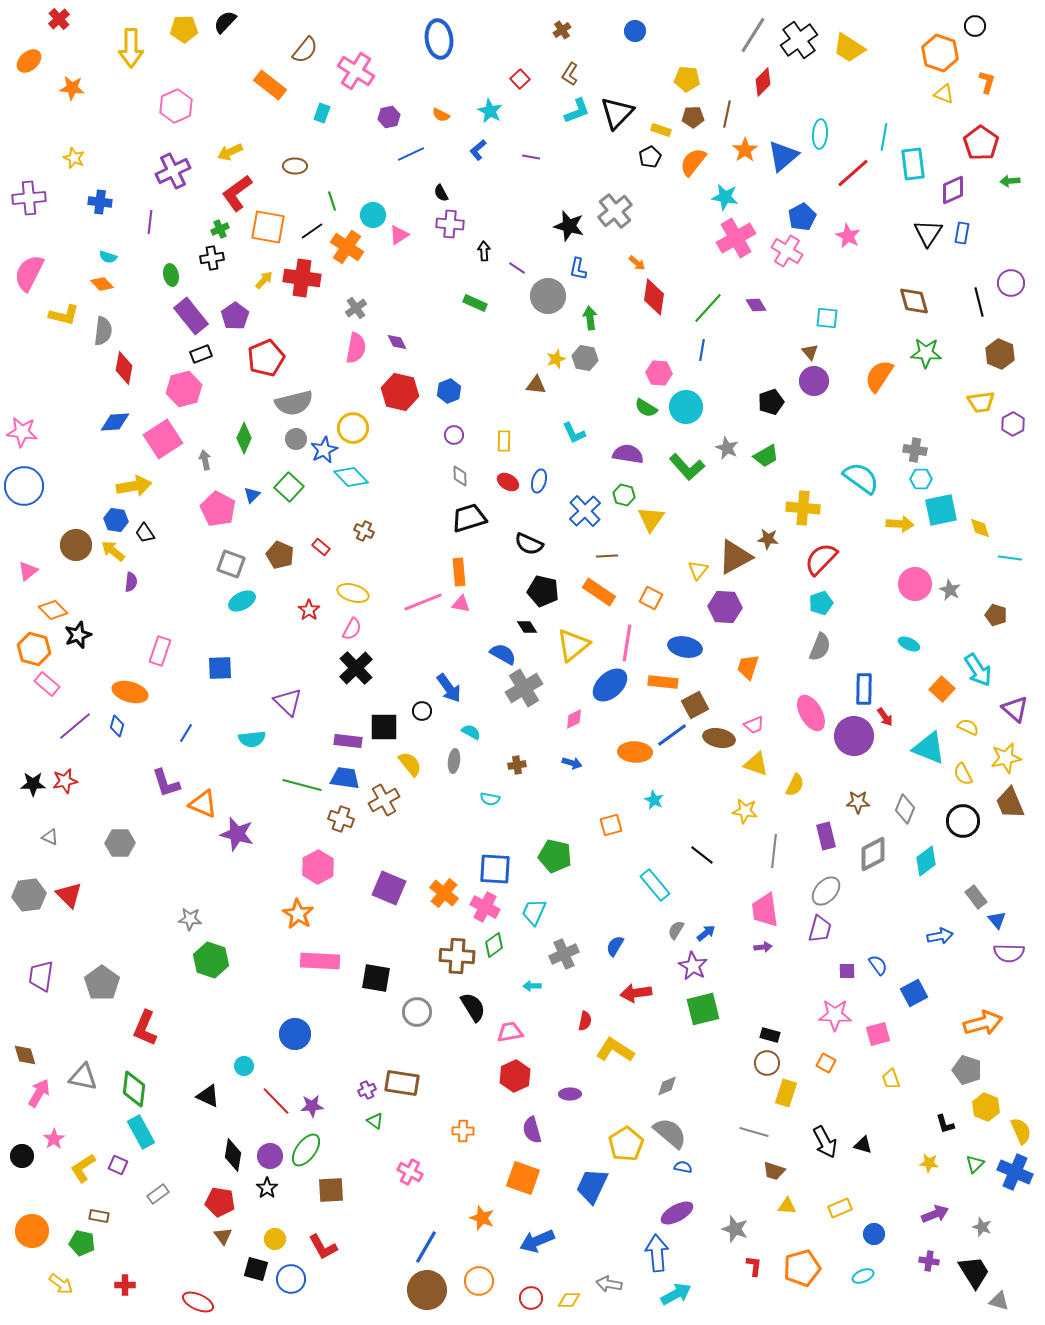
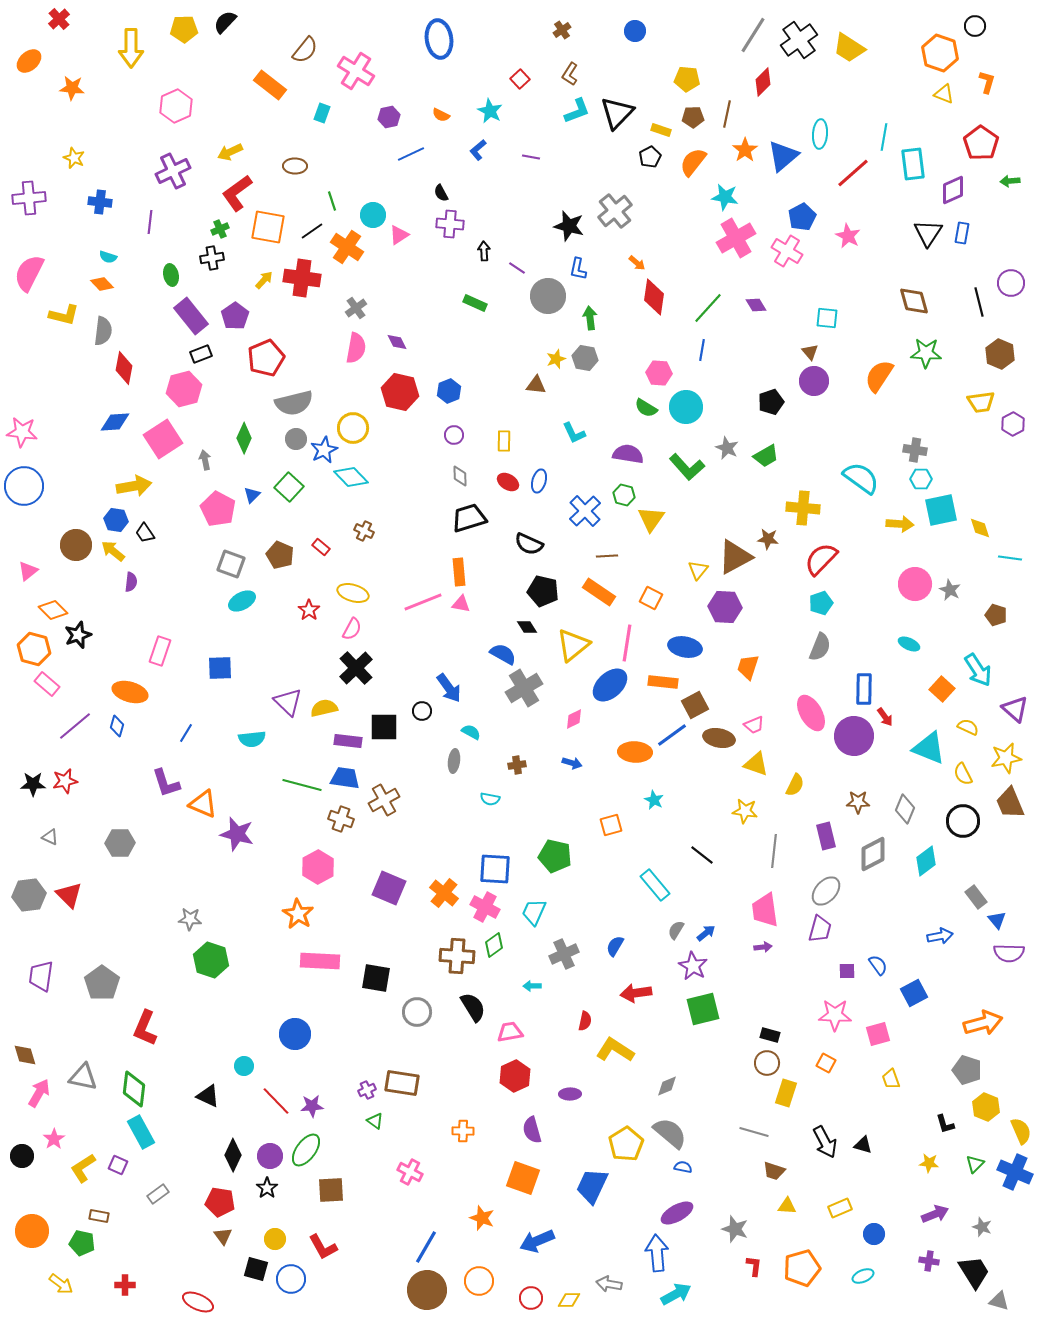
yellow semicircle at (410, 764): moved 86 px left, 56 px up; rotated 64 degrees counterclockwise
black diamond at (233, 1155): rotated 16 degrees clockwise
